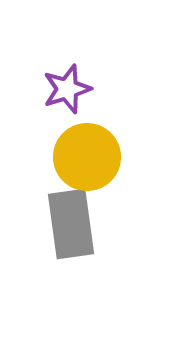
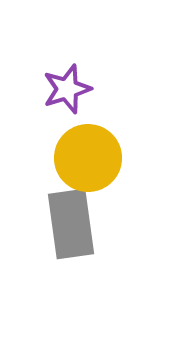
yellow circle: moved 1 px right, 1 px down
